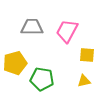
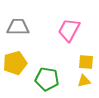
gray trapezoid: moved 14 px left
pink trapezoid: moved 2 px right, 1 px up
yellow square: moved 1 px left, 7 px down
green pentagon: moved 5 px right
